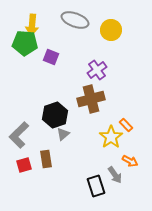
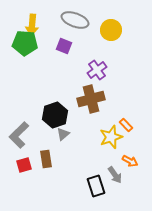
purple square: moved 13 px right, 11 px up
yellow star: rotated 15 degrees clockwise
